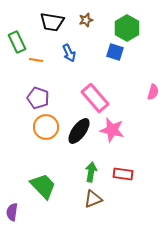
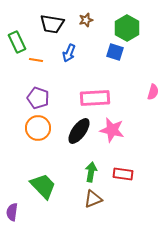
black trapezoid: moved 2 px down
blue arrow: rotated 48 degrees clockwise
pink rectangle: rotated 52 degrees counterclockwise
orange circle: moved 8 px left, 1 px down
